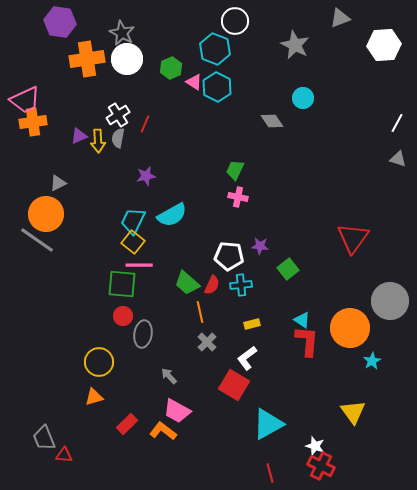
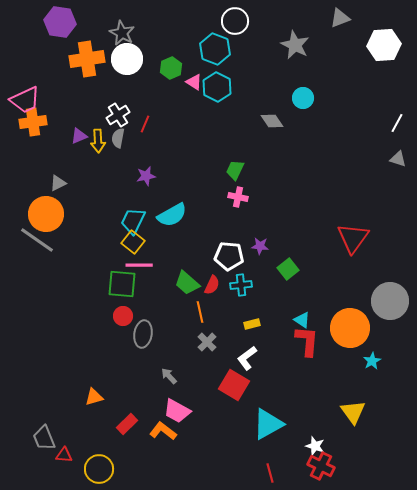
yellow circle at (99, 362): moved 107 px down
